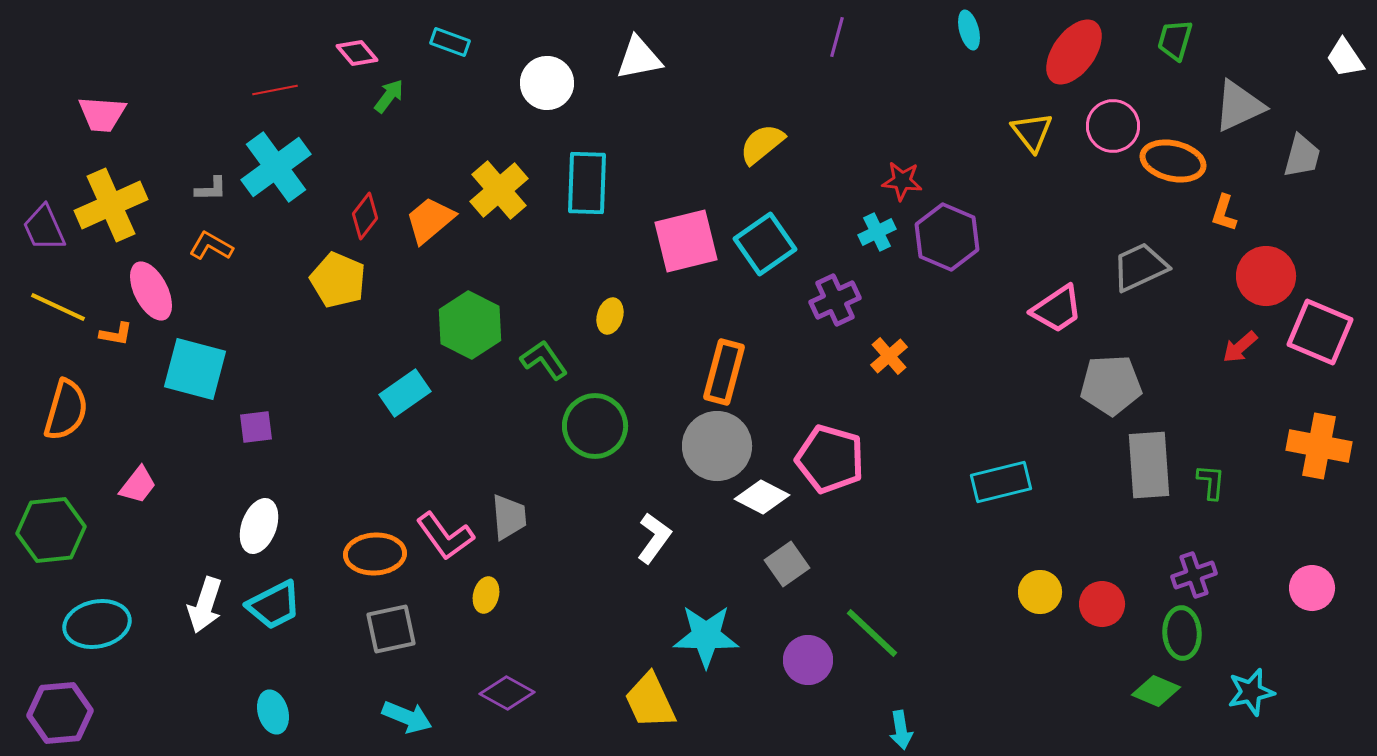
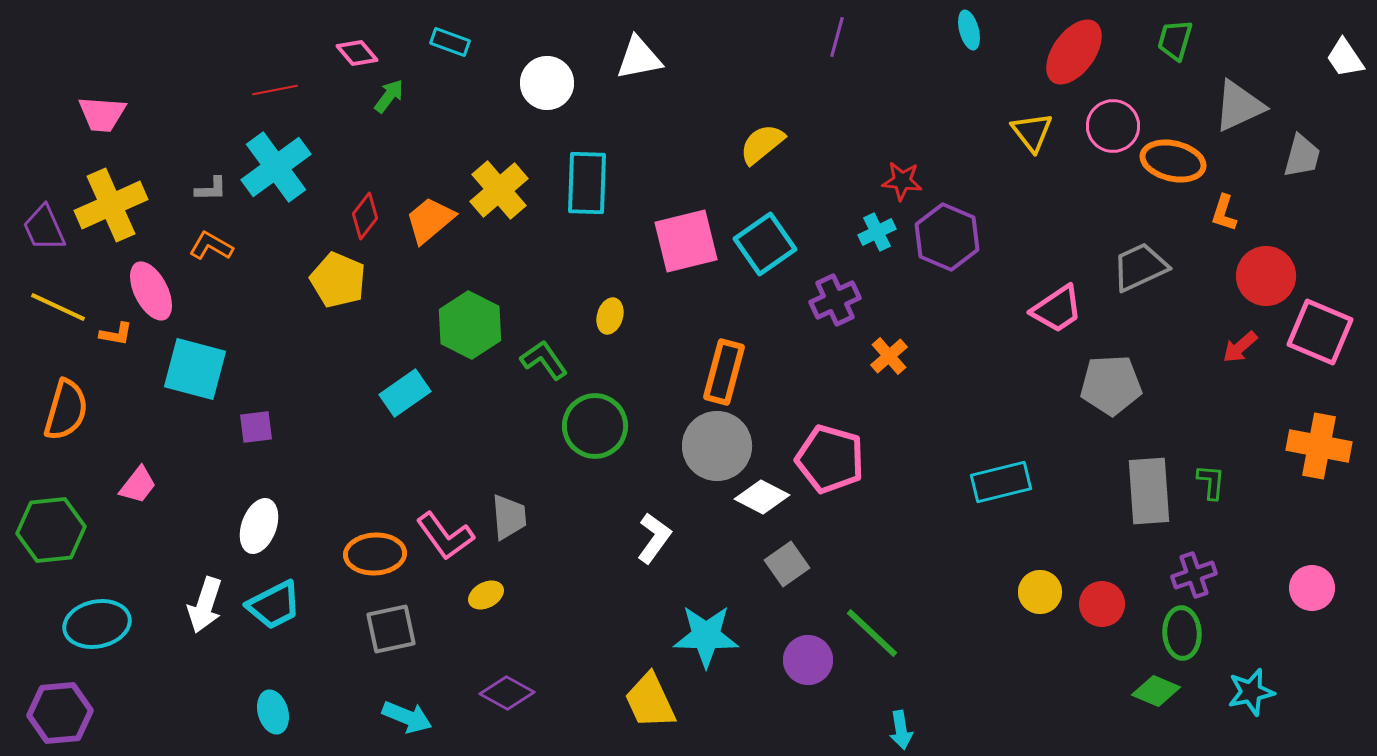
gray rectangle at (1149, 465): moved 26 px down
yellow ellipse at (486, 595): rotated 48 degrees clockwise
